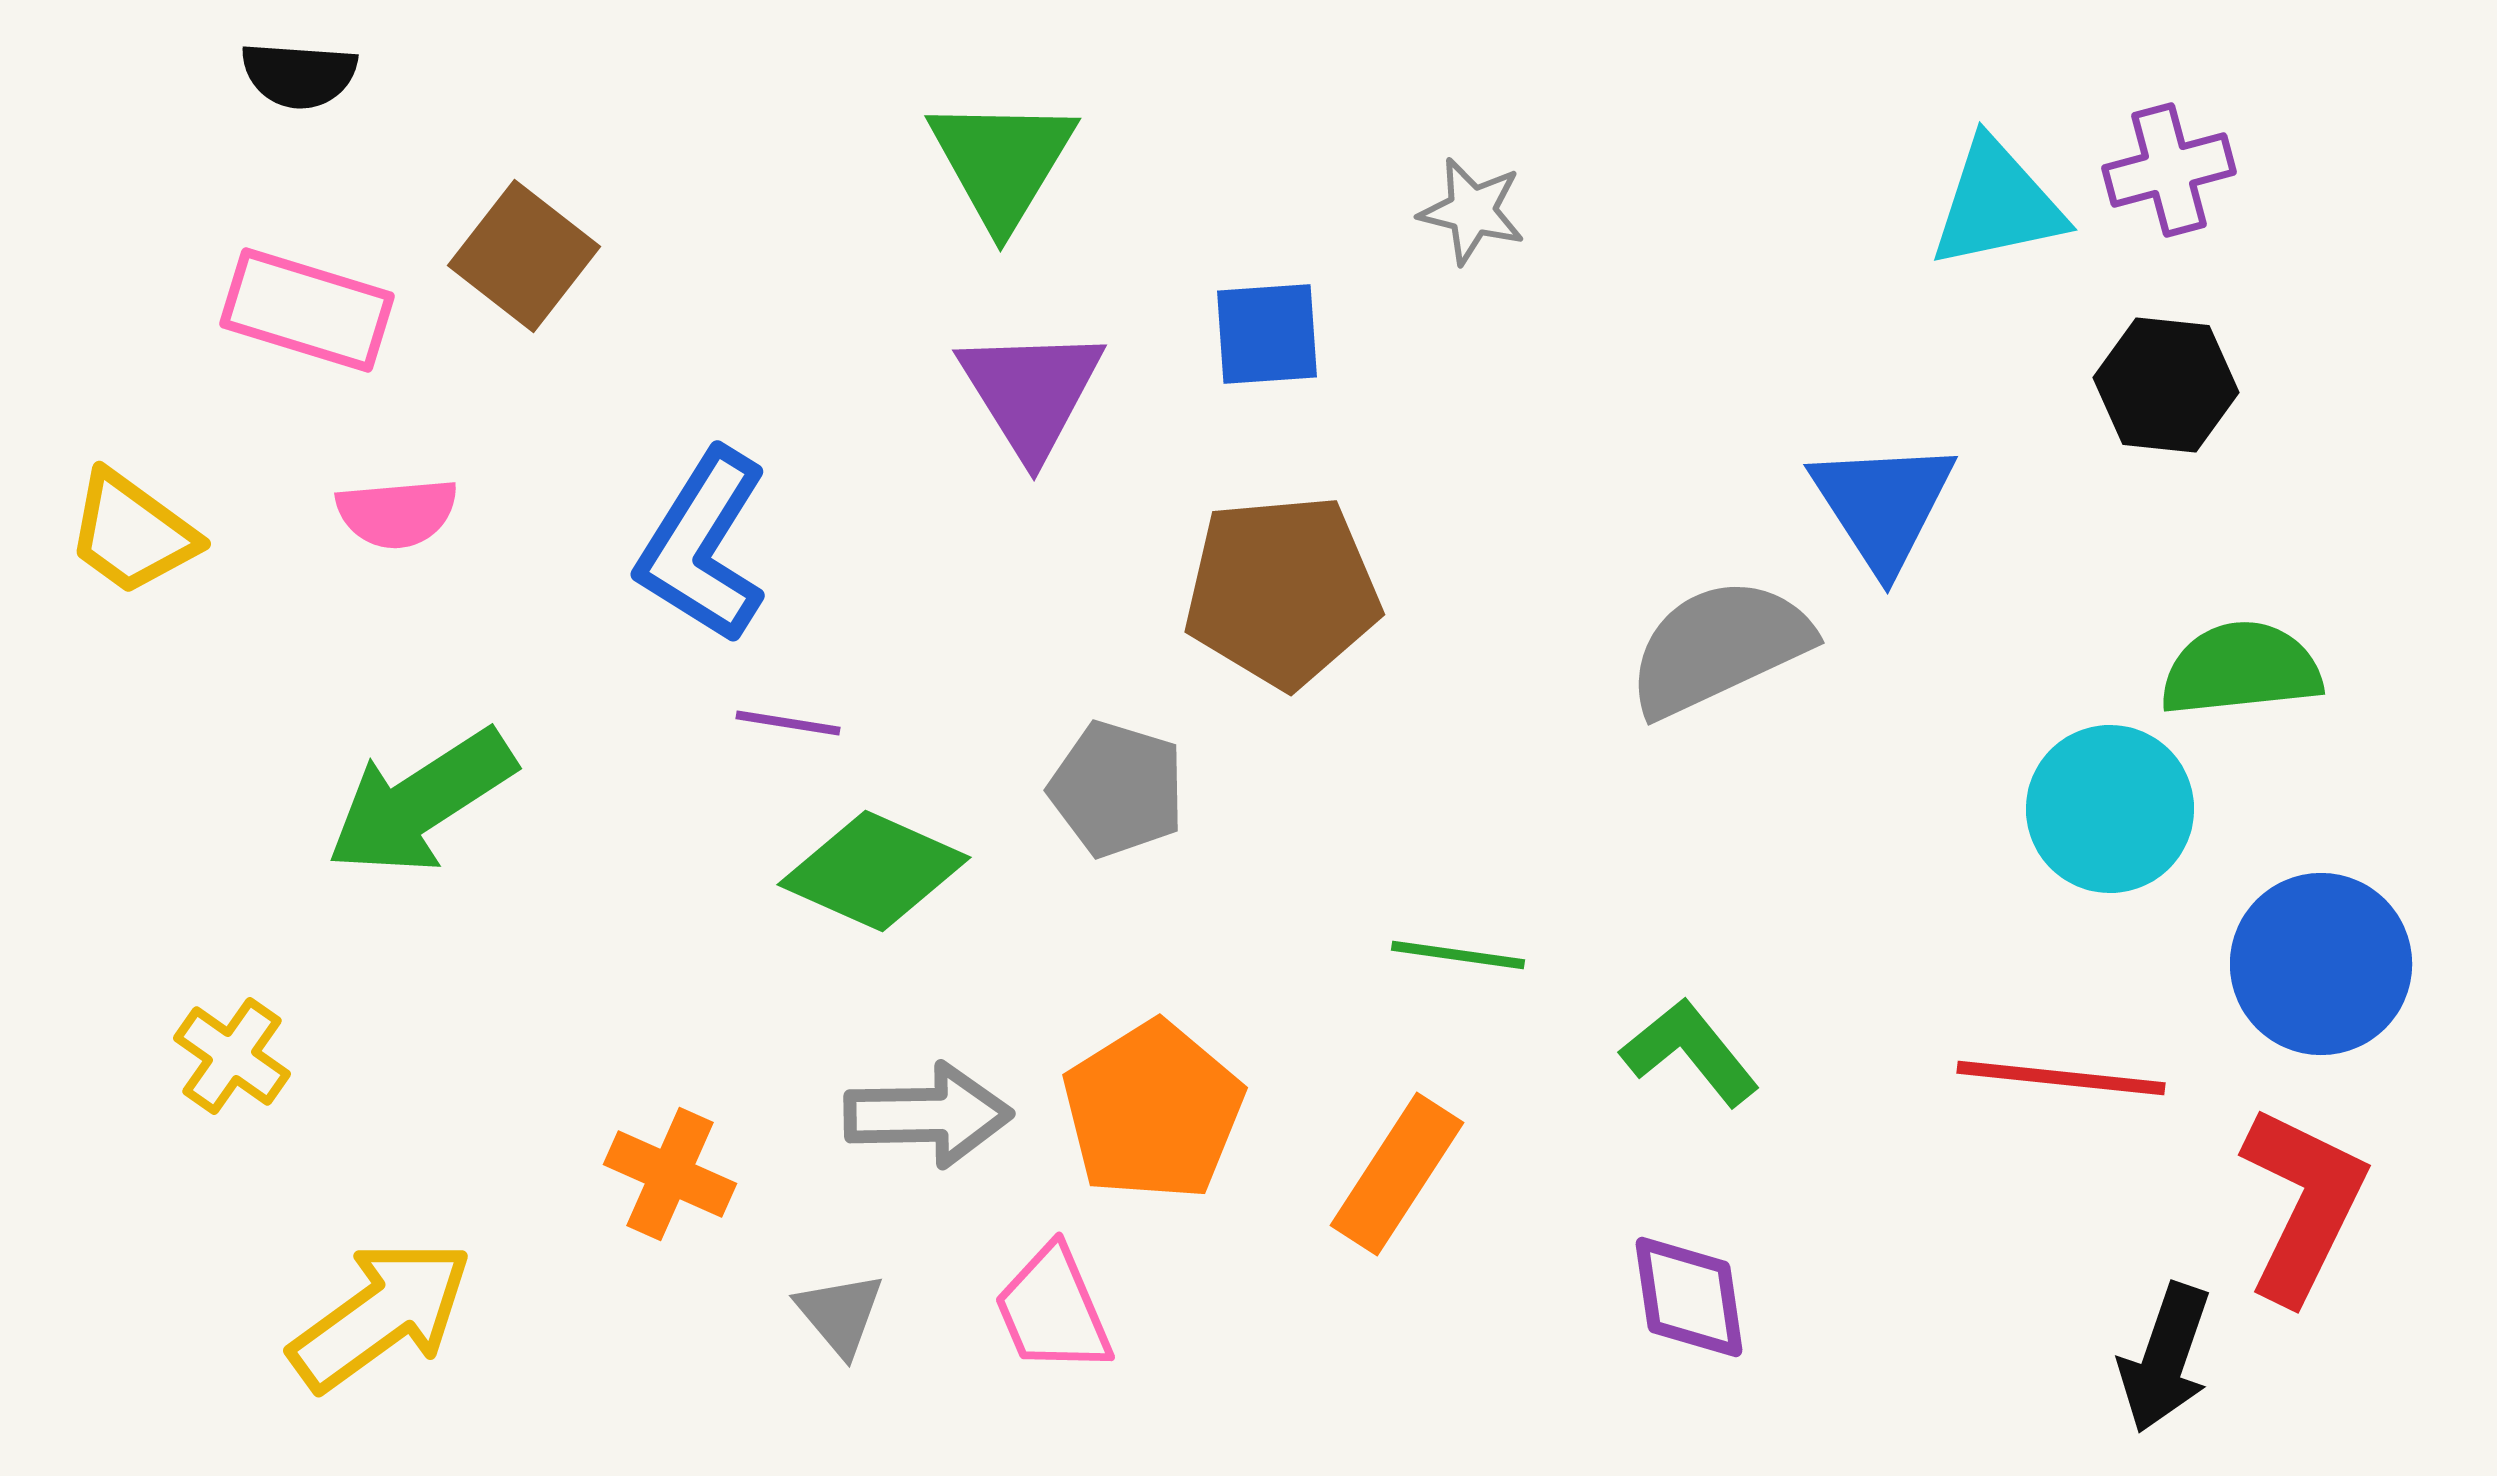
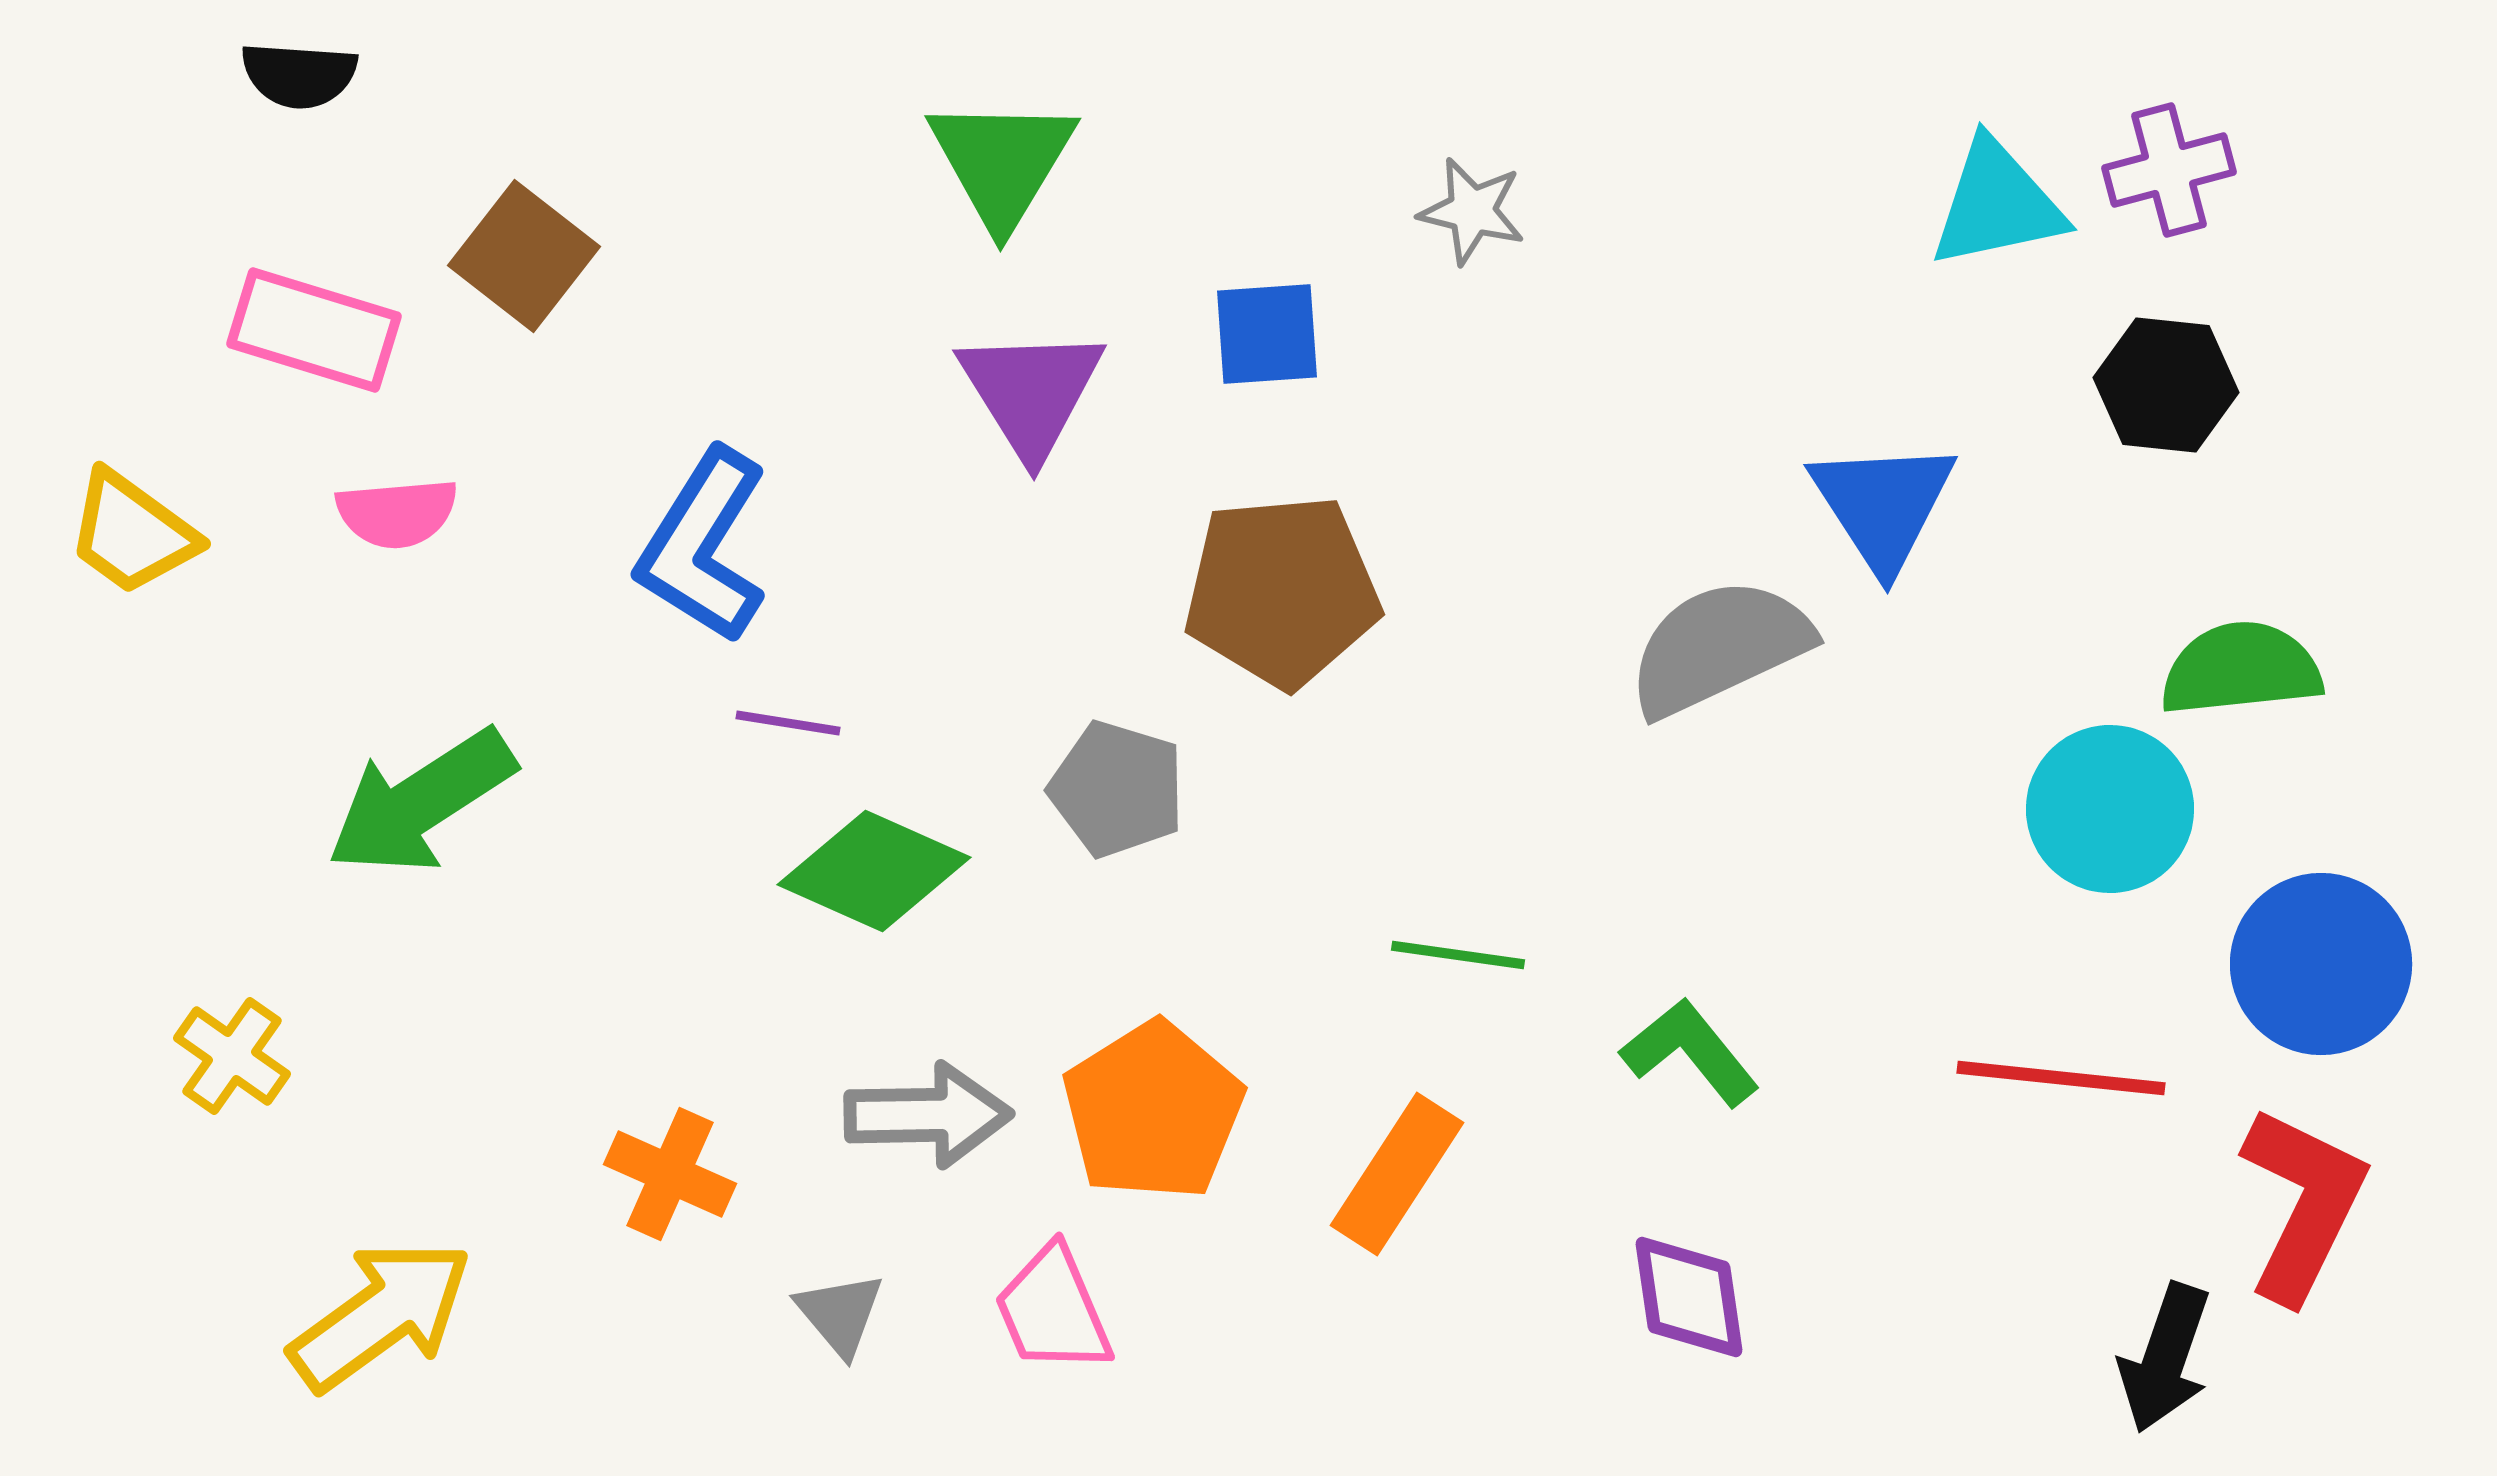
pink rectangle: moved 7 px right, 20 px down
